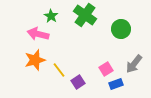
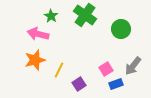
gray arrow: moved 1 px left, 2 px down
yellow line: rotated 63 degrees clockwise
purple square: moved 1 px right, 2 px down
